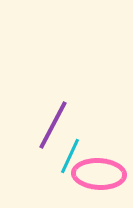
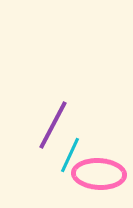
cyan line: moved 1 px up
